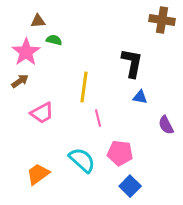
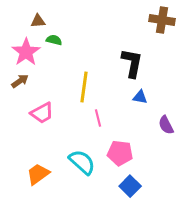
cyan semicircle: moved 2 px down
